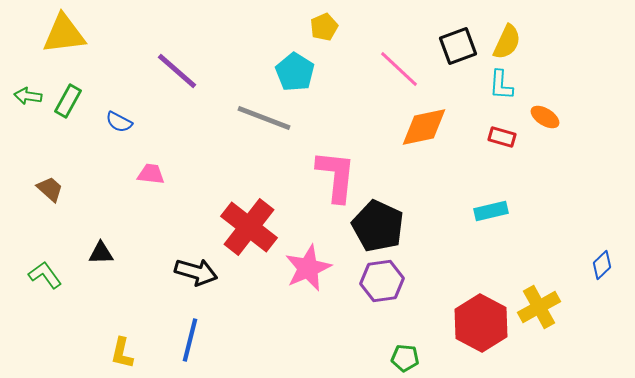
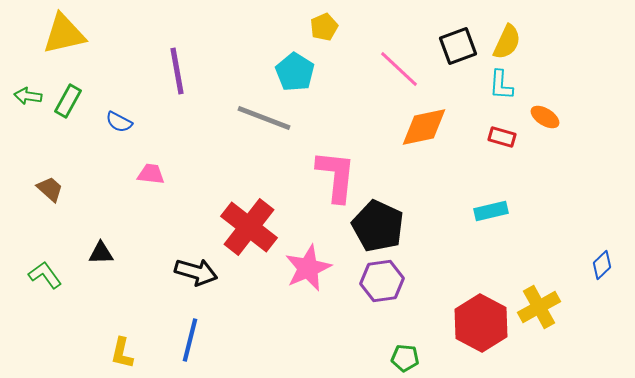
yellow triangle: rotated 6 degrees counterclockwise
purple line: rotated 39 degrees clockwise
